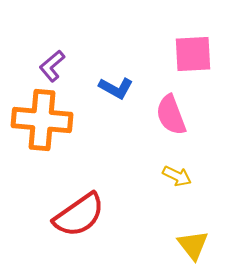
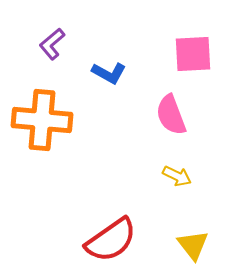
purple L-shape: moved 22 px up
blue L-shape: moved 7 px left, 15 px up
red semicircle: moved 32 px right, 25 px down
